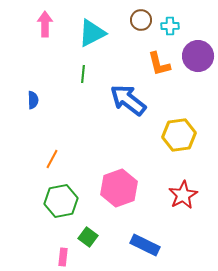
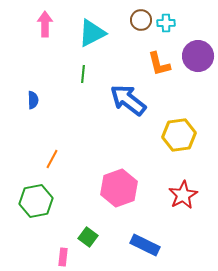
cyan cross: moved 4 px left, 3 px up
green hexagon: moved 25 px left
